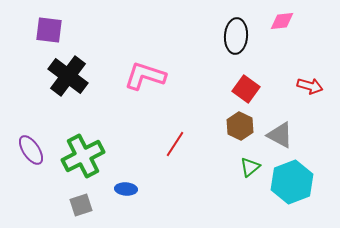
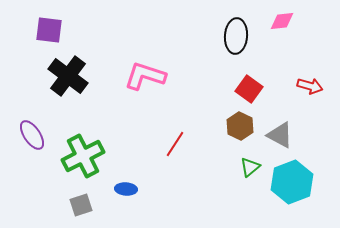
red square: moved 3 px right
purple ellipse: moved 1 px right, 15 px up
